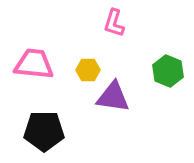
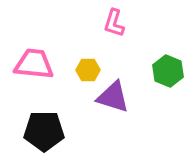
purple triangle: rotated 9 degrees clockwise
